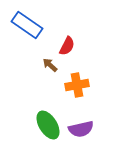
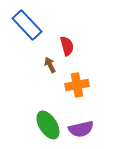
blue rectangle: rotated 12 degrees clockwise
red semicircle: rotated 42 degrees counterclockwise
brown arrow: rotated 21 degrees clockwise
